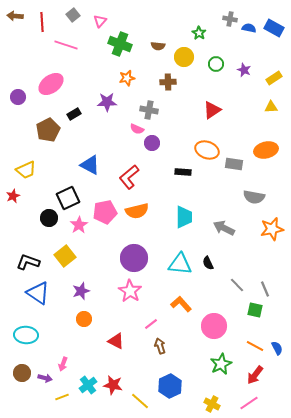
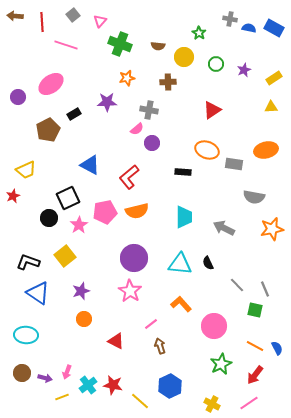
purple star at (244, 70): rotated 24 degrees clockwise
pink semicircle at (137, 129): rotated 64 degrees counterclockwise
pink arrow at (63, 364): moved 4 px right, 8 px down
